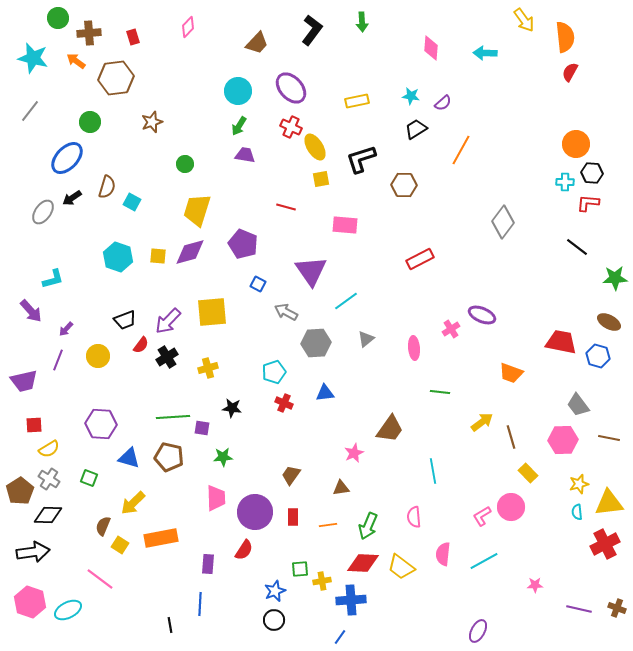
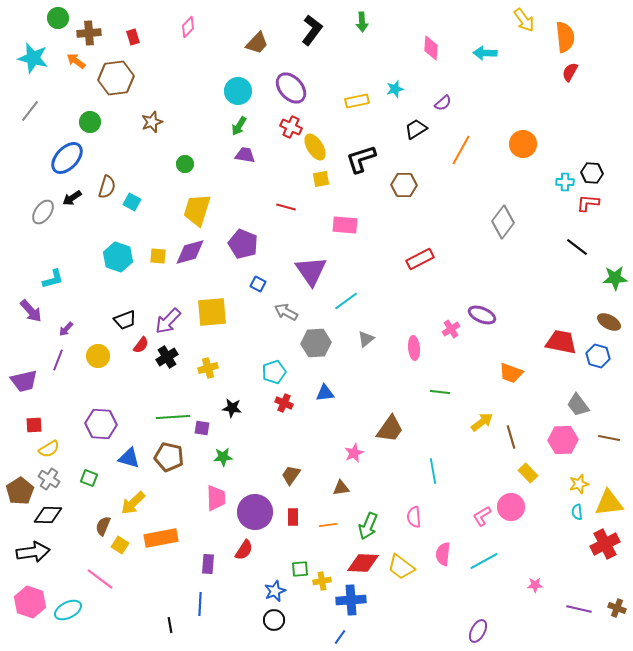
cyan star at (411, 96): moved 16 px left, 7 px up; rotated 24 degrees counterclockwise
orange circle at (576, 144): moved 53 px left
